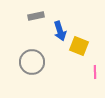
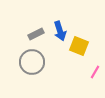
gray rectangle: moved 18 px down; rotated 14 degrees counterclockwise
pink line: rotated 32 degrees clockwise
